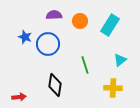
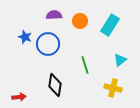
yellow cross: rotated 12 degrees clockwise
